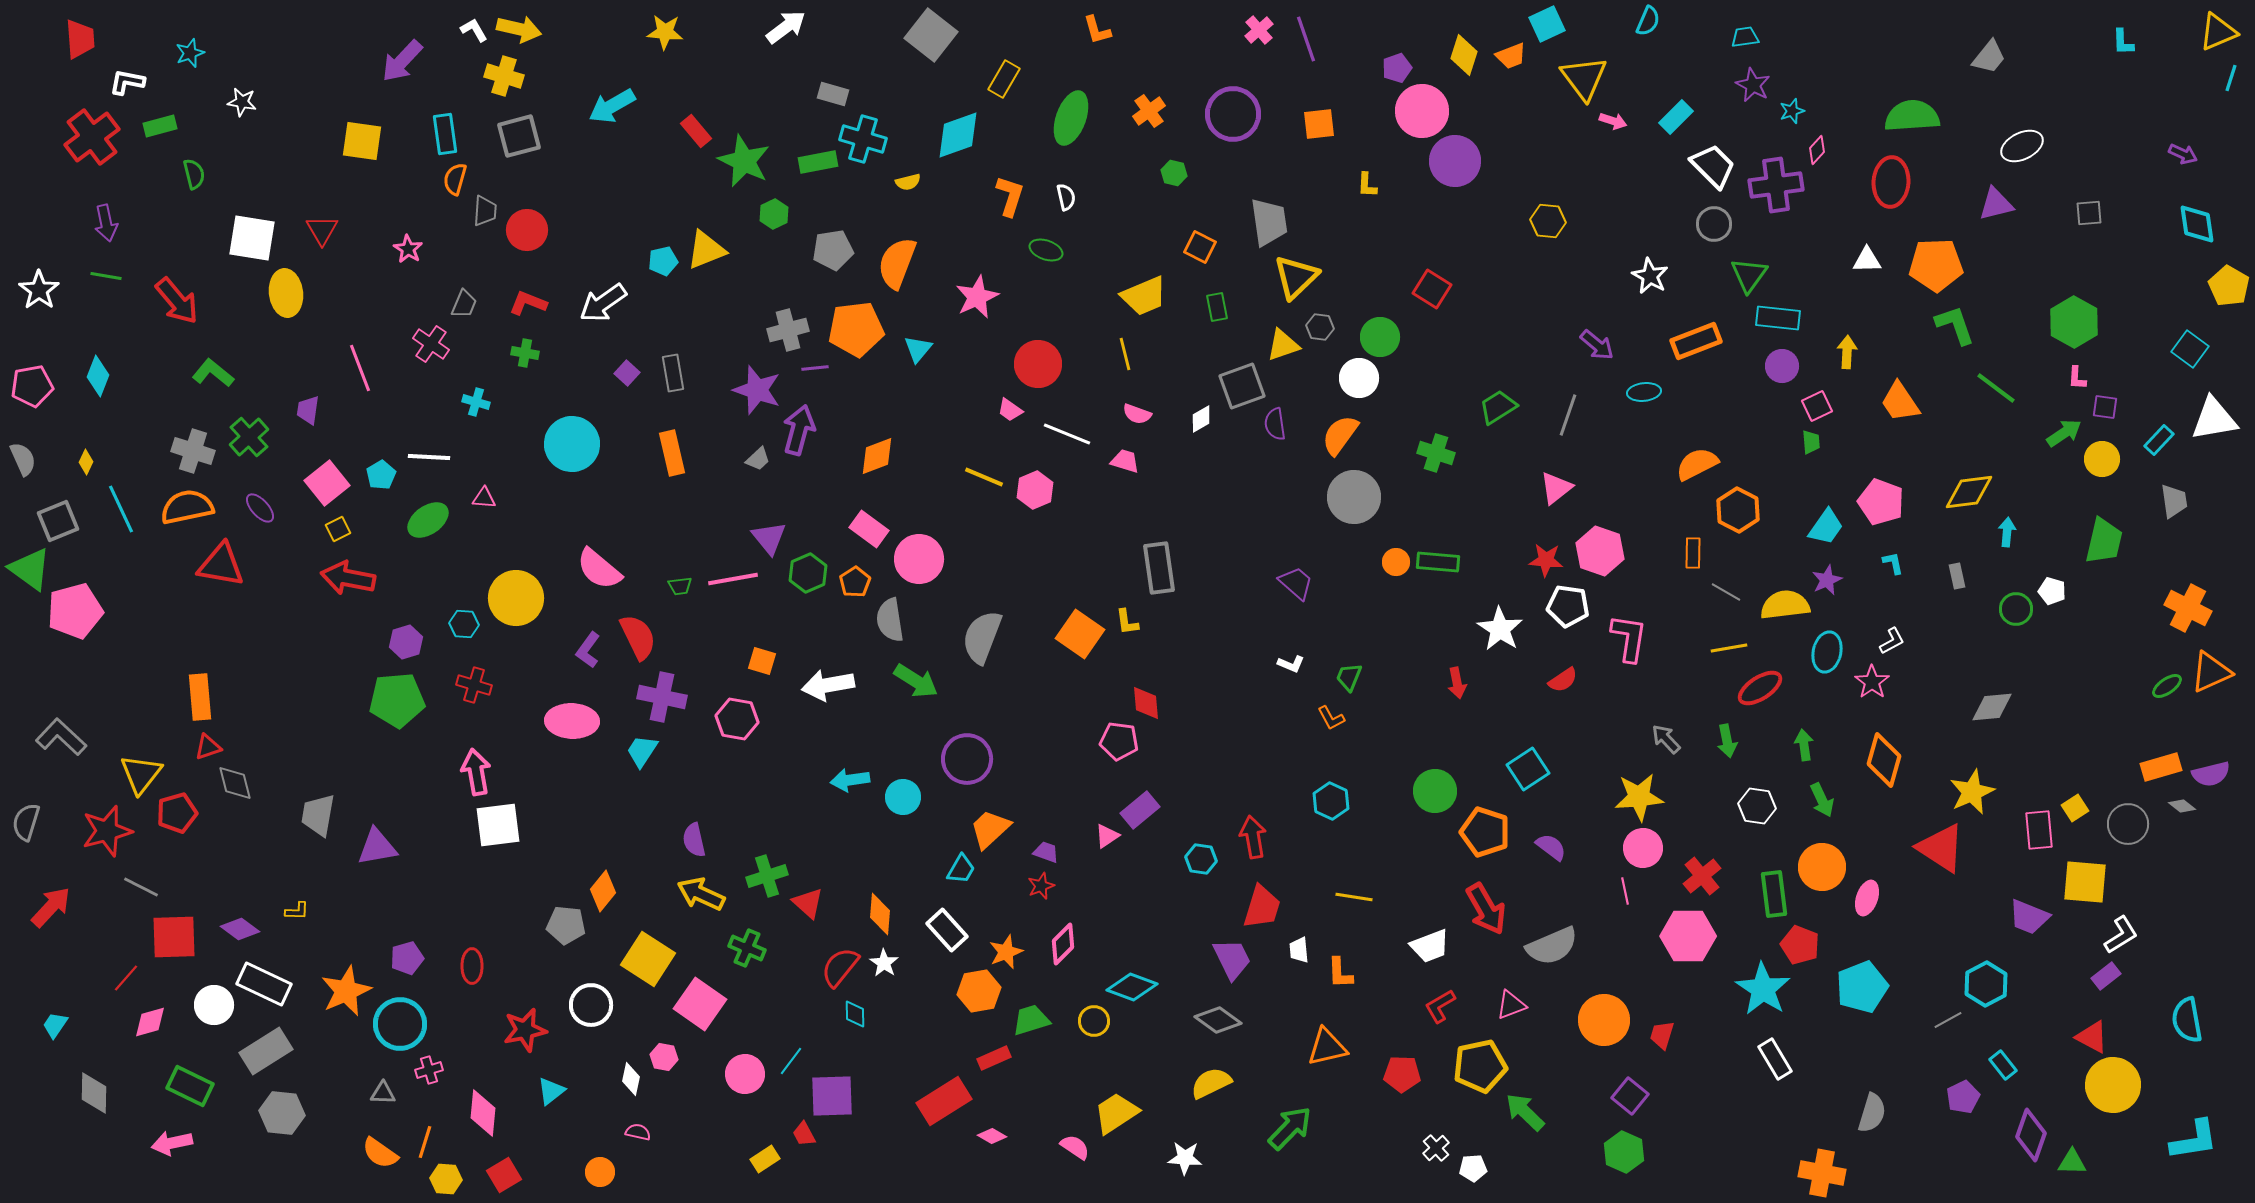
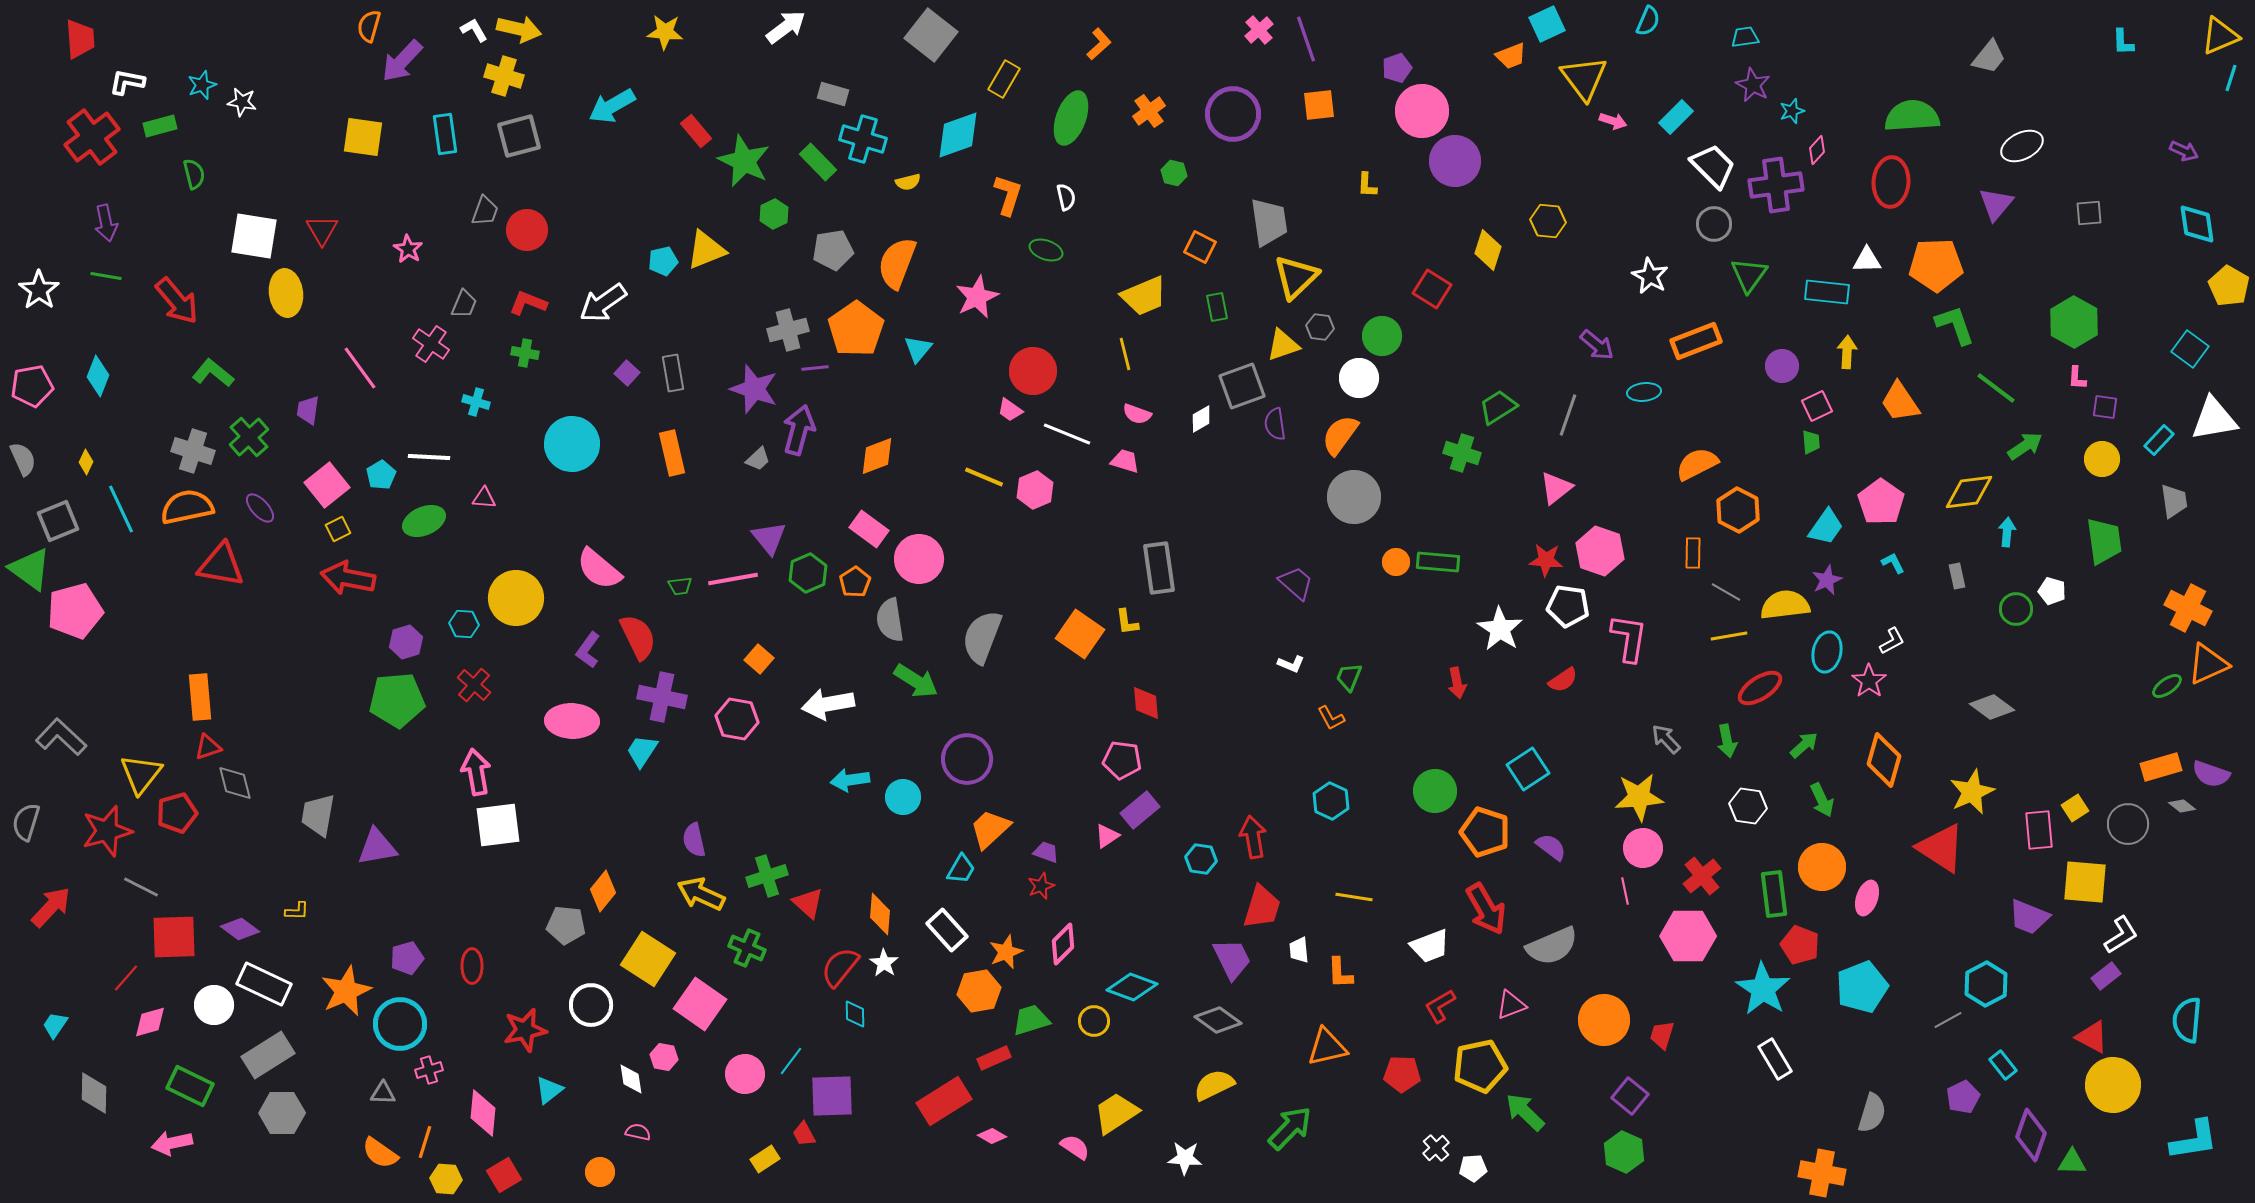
orange L-shape at (1097, 30): moved 2 px right, 14 px down; rotated 116 degrees counterclockwise
yellow triangle at (2218, 32): moved 2 px right, 4 px down
cyan star at (190, 53): moved 12 px right, 32 px down
yellow diamond at (1464, 55): moved 24 px right, 195 px down
orange square at (1319, 124): moved 19 px up
yellow square at (362, 141): moved 1 px right, 4 px up
purple arrow at (2183, 154): moved 1 px right, 3 px up
green rectangle at (818, 162): rotated 57 degrees clockwise
orange semicircle at (455, 179): moved 86 px left, 153 px up
orange L-shape at (1010, 196): moved 2 px left, 1 px up
purple triangle at (1996, 204): rotated 36 degrees counterclockwise
gray trapezoid at (485, 211): rotated 16 degrees clockwise
white square at (252, 238): moved 2 px right, 2 px up
cyan rectangle at (1778, 318): moved 49 px right, 26 px up
orange pentagon at (856, 329): rotated 28 degrees counterclockwise
green circle at (1380, 337): moved 2 px right, 1 px up
red circle at (1038, 364): moved 5 px left, 7 px down
pink line at (360, 368): rotated 15 degrees counterclockwise
purple star at (757, 390): moved 3 px left, 1 px up
green arrow at (2064, 433): moved 39 px left, 13 px down
green cross at (1436, 453): moved 26 px right
pink square at (327, 483): moved 2 px down
pink pentagon at (1881, 502): rotated 15 degrees clockwise
green ellipse at (428, 520): moved 4 px left, 1 px down; rotated 12 degrees clockwise
green trapezoid at (2104, 541): rotated 21 degrees counterclockwise
cyan L-shape at (1893, 563): rotated 15 degrees counterclockwise
yellow line at (1729, 648): moved 12 px up
orange square at (762, 661): moved 3 px left, 2 px up; rotated 24 degrees clockwise
orange triangle at (2211, 672): moved 3 px left, 8 px up
pink star at (1872, 682): moved 3 px left, 1 px up
red cross at (474, 685): rotated 24 degrees clockwise
white arrow at (828, 685): moved 19 px down
gray diamond at (1992, 707): rotated 42 degrees clockwise
pink pentagon at (1119, 741): moved 3 px right, 19 px down
green arrow at (1804, 745): rotated 56 degrees clockwise
purple semicircle at (2211, 774): rotated 33 degrees clockwise
white hexagon at (1757, 806): moved 9 px left
cyan semicircle at (2187, 1020): rotated 15 degrees clockwise
gray rectangle at (266, 1051): moved 2 px right, 4 px down
white diamond at (631, 1079): rotated 20 degrees counterclockwise
yellow semicircle at (1211, 1083): moved 3 px right, 2 px down
cyan triangle at (551, 1091): moved 2 px left, 1 px up
gray hexagon at (282, 1113): rotated 6 degrees counterclockwise
